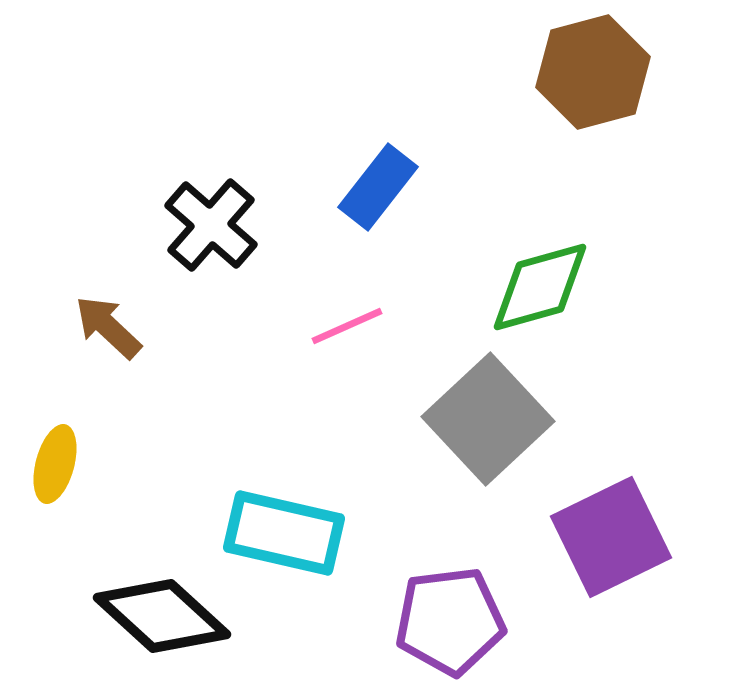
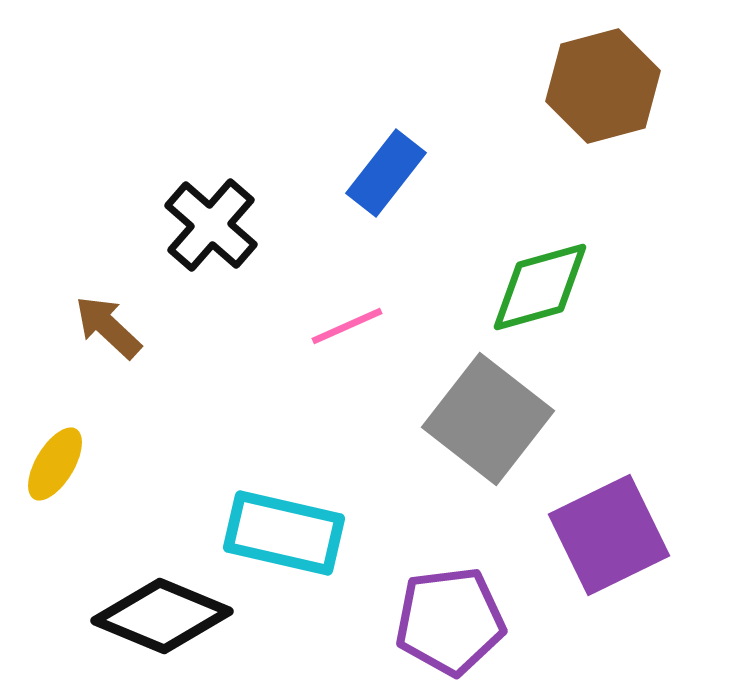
brown hexagon: moved 10 px right, 14 px down
blue rectangle: moved 8 px right, 14 px up
gray square: rotated 9 degrees counterclockwise
yellow ellipse: rotated 16 degrees clockwise
purple square: moved 2 px left, 2 px up
black diamond: rotated 20 degrees counterclockwise
